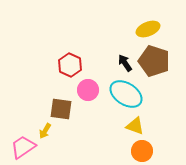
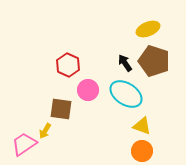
red hexagon: moved 2 px left
yellow triangle: moved 7 px right
pink trapezoid: moved 1 px right, 3 px up
